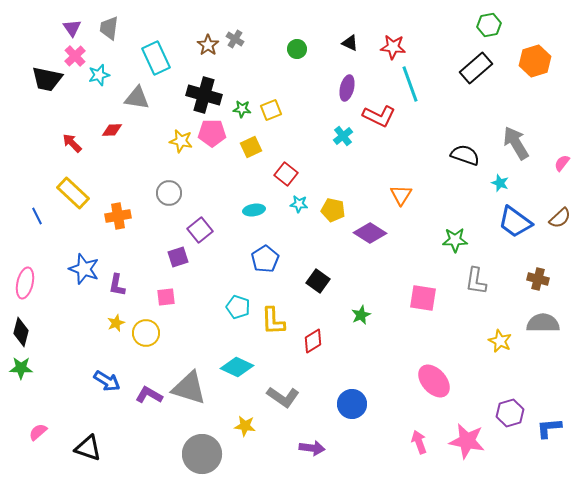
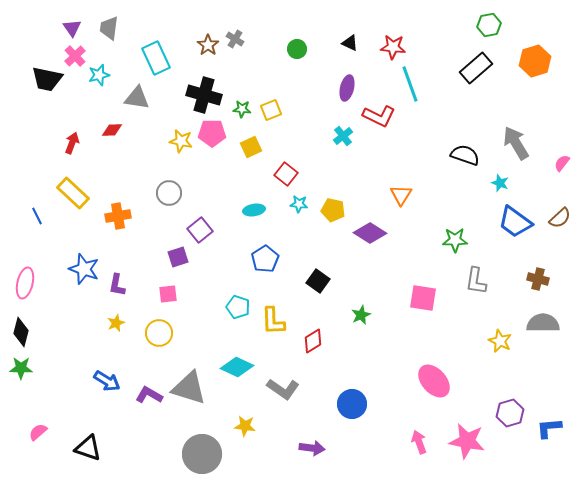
red arrow at (72, 143): rotated 65 degrees clockwise
pink square at (166, 297): moved 2 px right, 3 px up
yellow circle at (146, 333): moved 13 px right
gray L-shape at (283, 397): moved 8 px up
